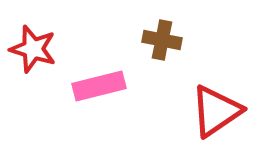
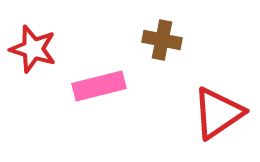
red triangle: moved 2 px right, 2 px down
